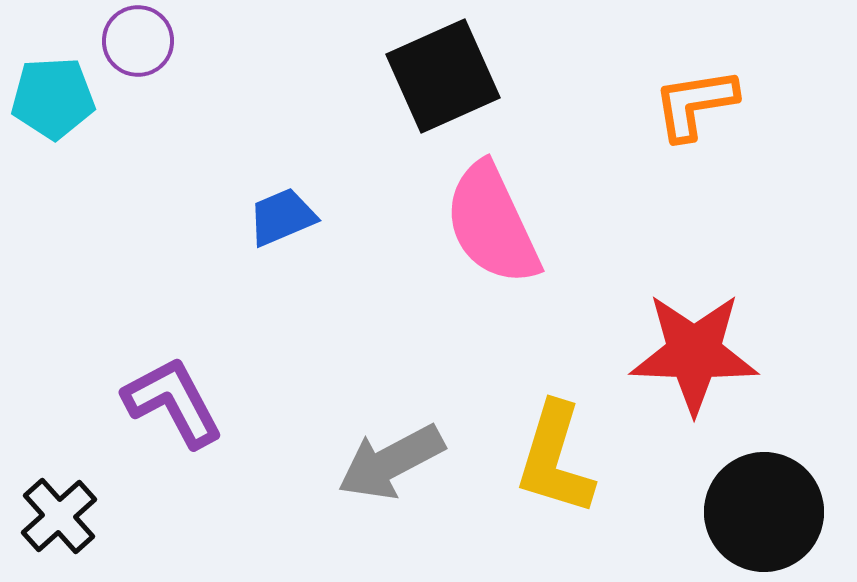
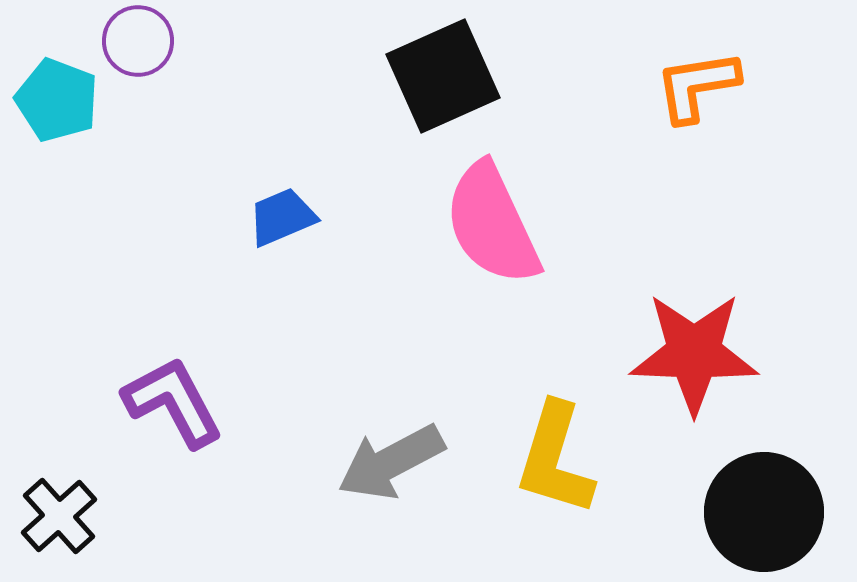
cyan pentagon: moved 4 px right, 2 px down; rotated 24 degrees clockwise
orange L-shape: moved 2 px right, 18 px up
